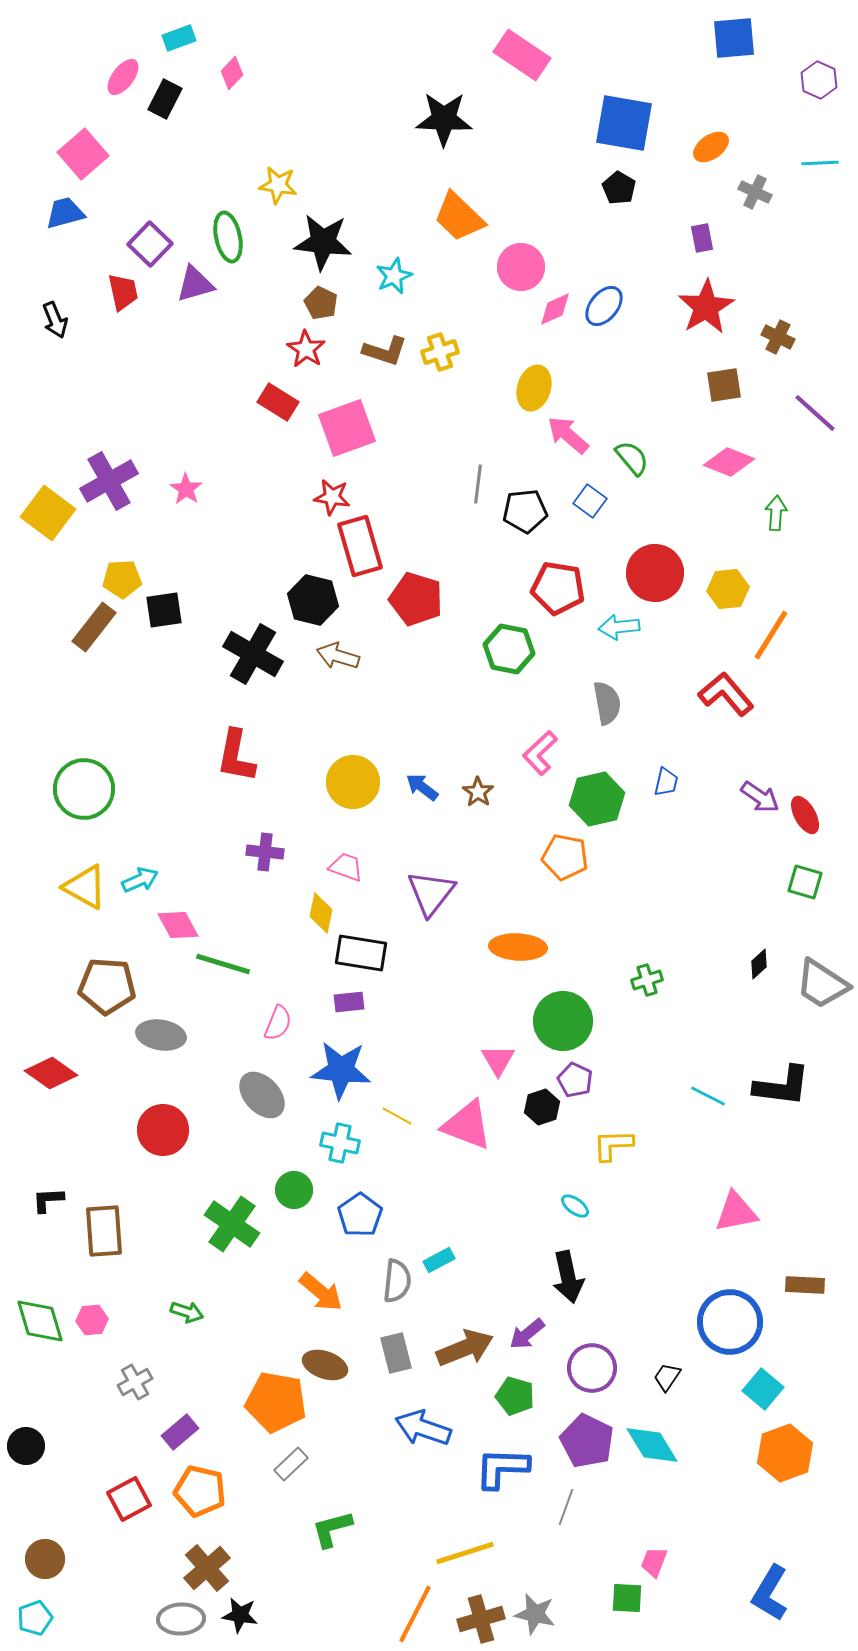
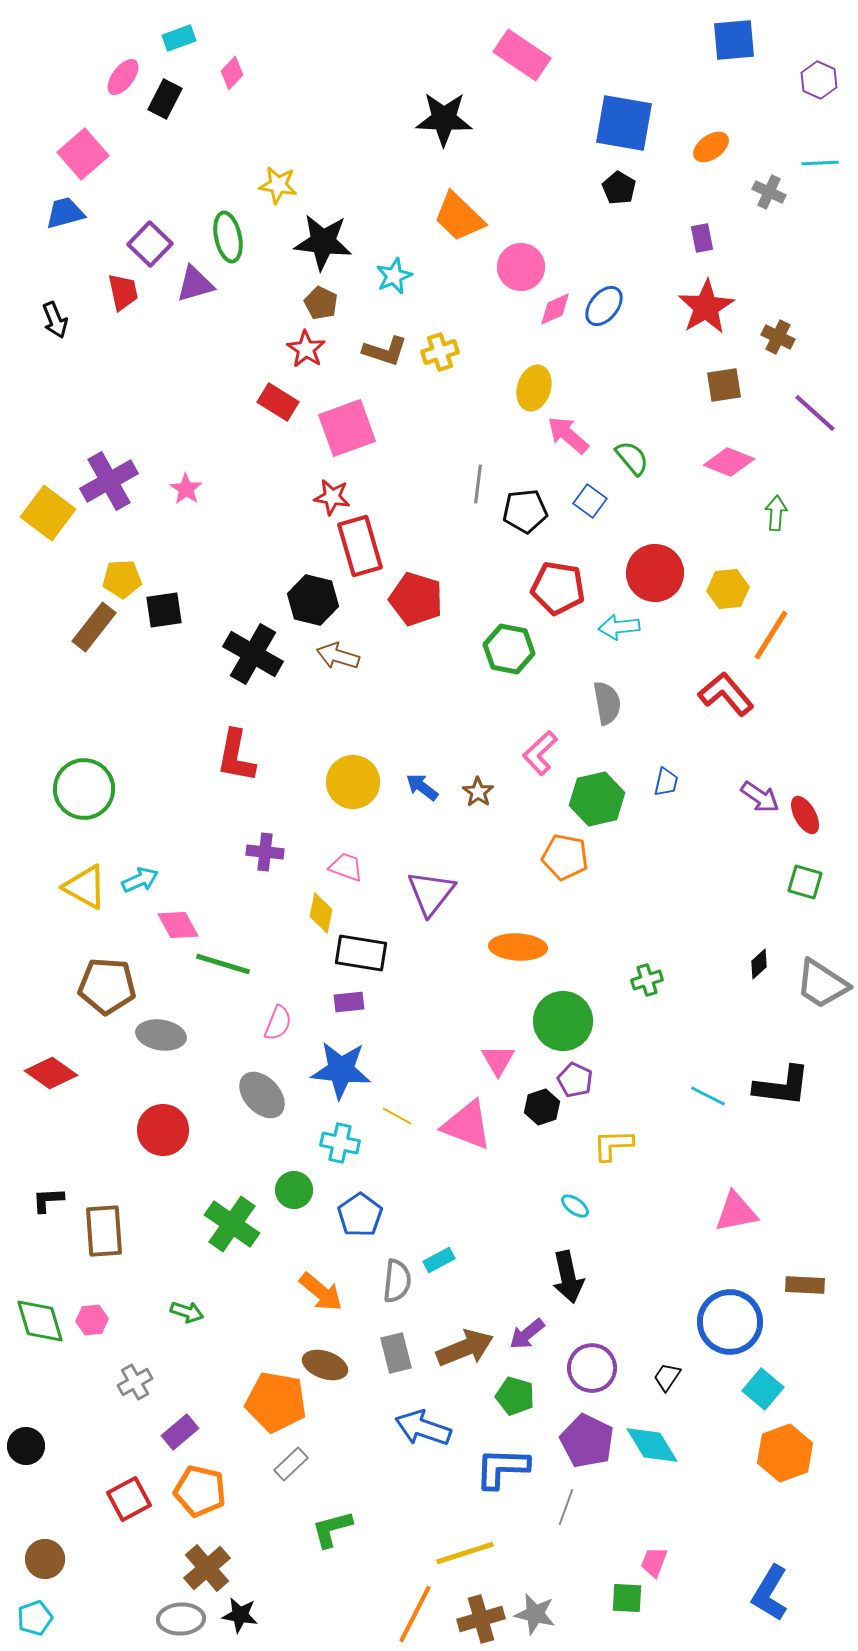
blue square at (734, 38): moved 2 px down
gray cross at (755, 192): moved 14 px right
